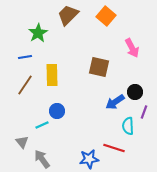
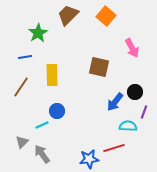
brown line: moved 4 px left, 2 px down
blue arrow: rotated 18 degrees counterclockwise
cyan semicircle: rotated 96 degrees clockwise
gray triangle: rotated 24 degrees clockwise
red line: rotated 35 degrees counterclockwise
gray arrow: moved 5 px up
